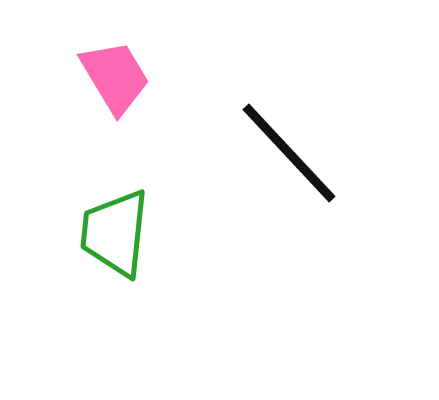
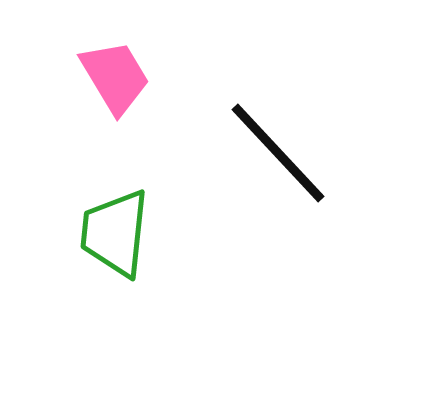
black line: moved 11 px left
